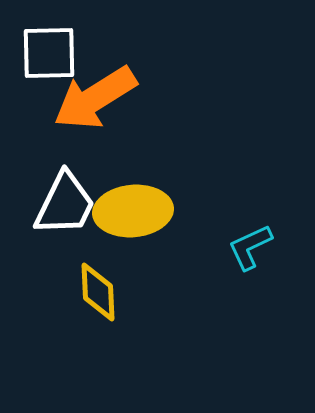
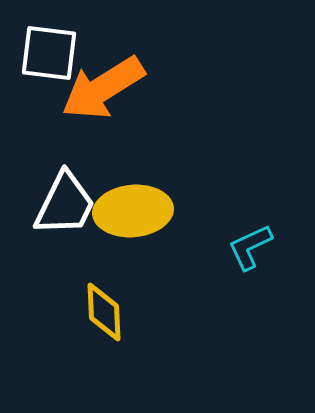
white square: rotated 8 degrees clockwise
orange arrow: moved 8 px right, 10 px up
yellow diamond: moved 6 px right, 20 px down
